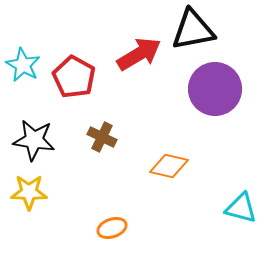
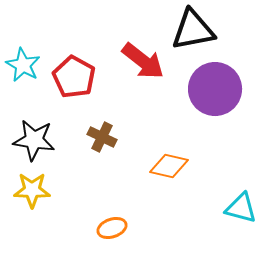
red arrow: moved 4 px right, 7 px down; rotated 69 degrees clockwise
yellow star: moved 3 px right, 2 px up
